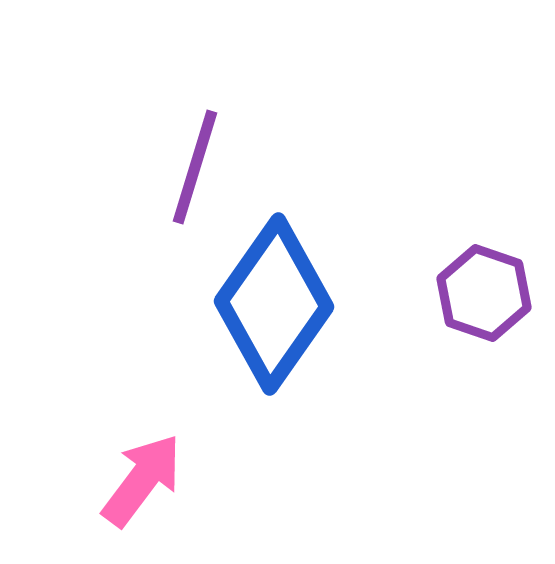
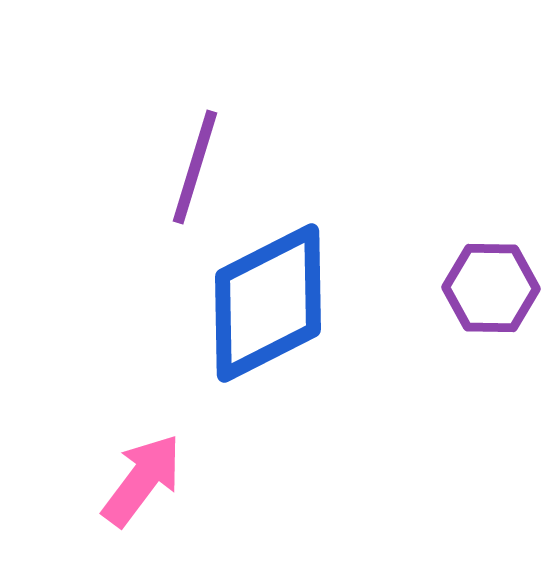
purple hexagon: moved 7 px right, 5 px up; rotated 18 degrees counterclockwise
blue diamond: moved 6 px left, 1 px up; rotated 28 degrees clockwise
